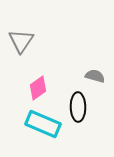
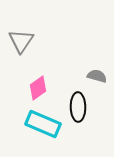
gray semicircle: moved 2 px right
